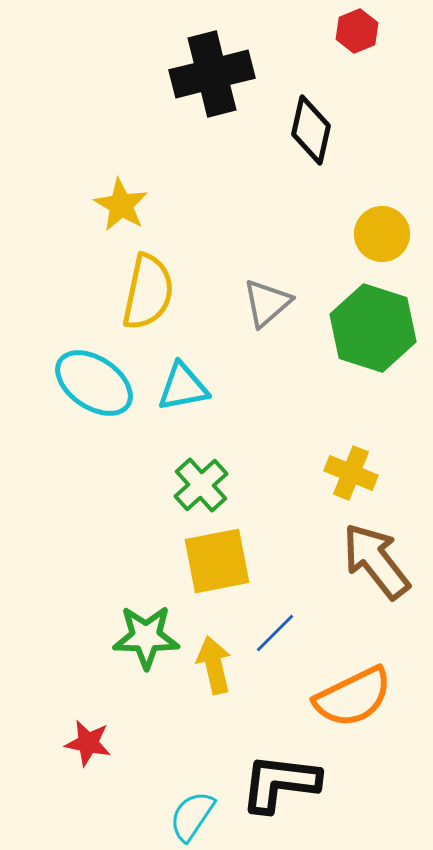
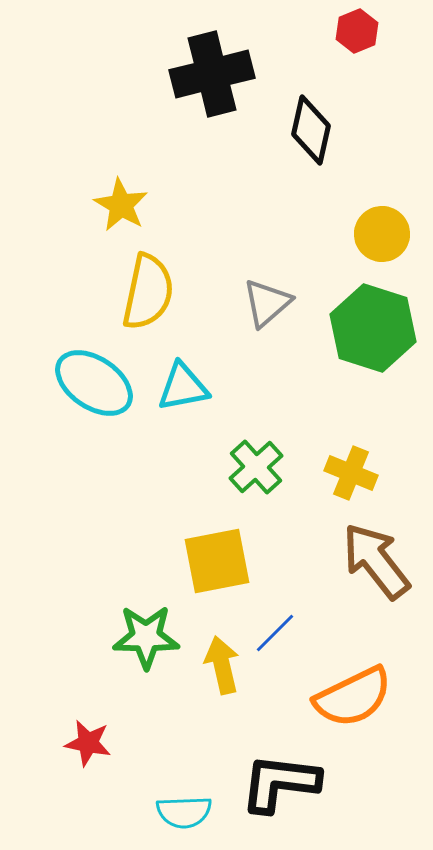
green cross: moved 55 px right, 18 px up
yellow arrow: moved 8 px right
cyan semicircle: moved 8 px left, 4 px up; rotated 126 degrees counterclockwise
